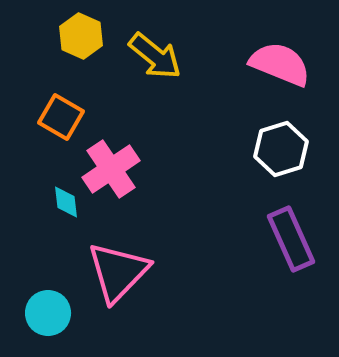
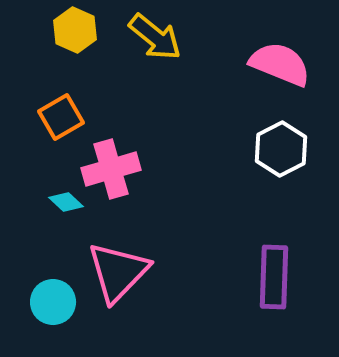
yellow hexagon: moved 6 px left, 6 px up
yellow arrow: moved 19 px up
orange square: rotated 30 degrees clockwise
white hexagon: rotated 10 degrees counterclockwise
pink cross: rotated 18 degrees clockwise
cyan diamond: rotated 40 degrees counterclockwise
purple rectangle: moved 17 px left, 38 px down; rotated 26 degrees clockwise
cyan circle: moved 5 px right, 11 px up
